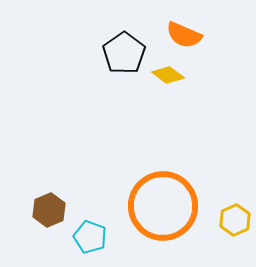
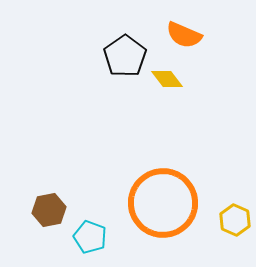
black pentagon: moved 1 px right, 3 px down
yellow diamond: moved 1 px left, 4 px down; rotated 16 degrees clockwise
orange circle: moved 3 px up
brown hexagon: rotated 12 degrees clockwise
yellow hexagon: rotated 12 degrees counterclockwise
